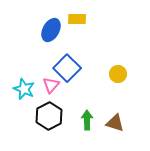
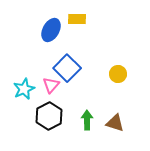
cyan star: rotated 25 degrees clockwise
